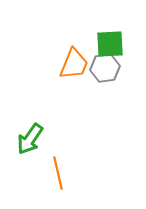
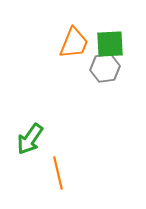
orange trapezoid: moved 21 px up
